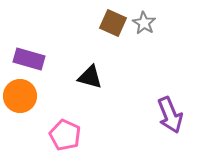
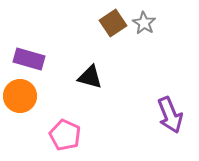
brown square: rotated 32 degrees clockwise
